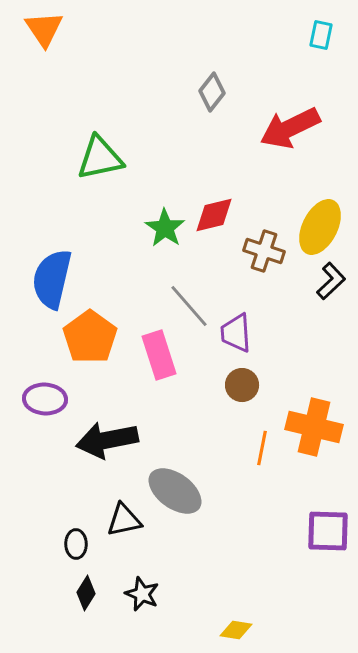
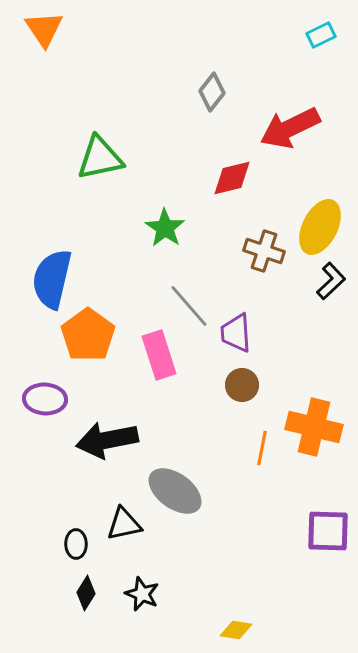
cyan rectangle: rotated 52 degrees clockwise
red diamond: moved 18 px right, 37 px up
orange pentagon: moved 2 px left, 2 px up
black triangle: moved 4 px down
